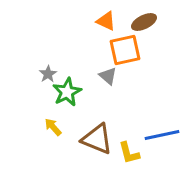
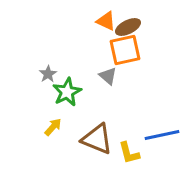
brown ellipse: moved 16 px left, 5 px down
yellow arrow: rotated 84 degrees clockwise
